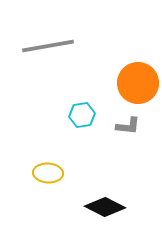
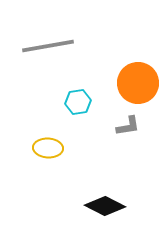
cyan hexagon: moved 4 px left, 13 px up
gray L-shape: rotated 15 degrees counterclockwise
yellow ellipse: moved 25 px up
black diamond: moved 1 px up
